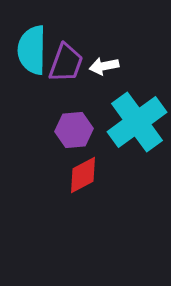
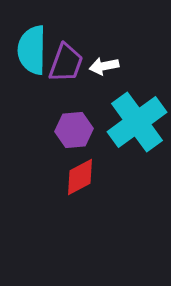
red diamond: moved 3 px left, 2 px down
